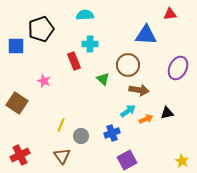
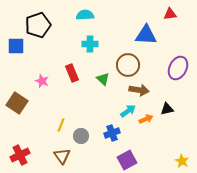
black pentagon: moved 3 px left, 4 px up
red rectangle: moved 2 px left, 12 px down
pink star: moved 2 px left
black triangle: moved 4 px up
